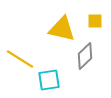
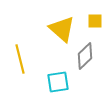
yellow triangle: rotated 28 degrees clockwise
yellow line: rotated 44 degrees clockwise
cyan square: moved 9 px right, 2 px down
